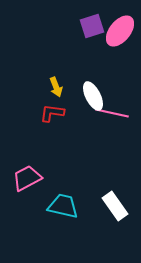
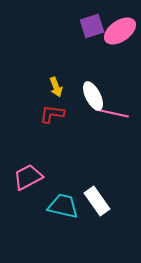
pink ellipse: rotated 16 degrees clockwise
red L-shape: moved 1 px down
pink trapezoid: moved 1 px right, 1 px up
white rectangle: moved 18 px left, 5 px up
